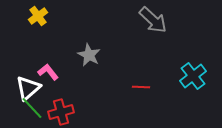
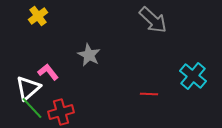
cyan cross: rotated 12 degrees counterclockwise
red line: moved 8 px right, 7 px down
